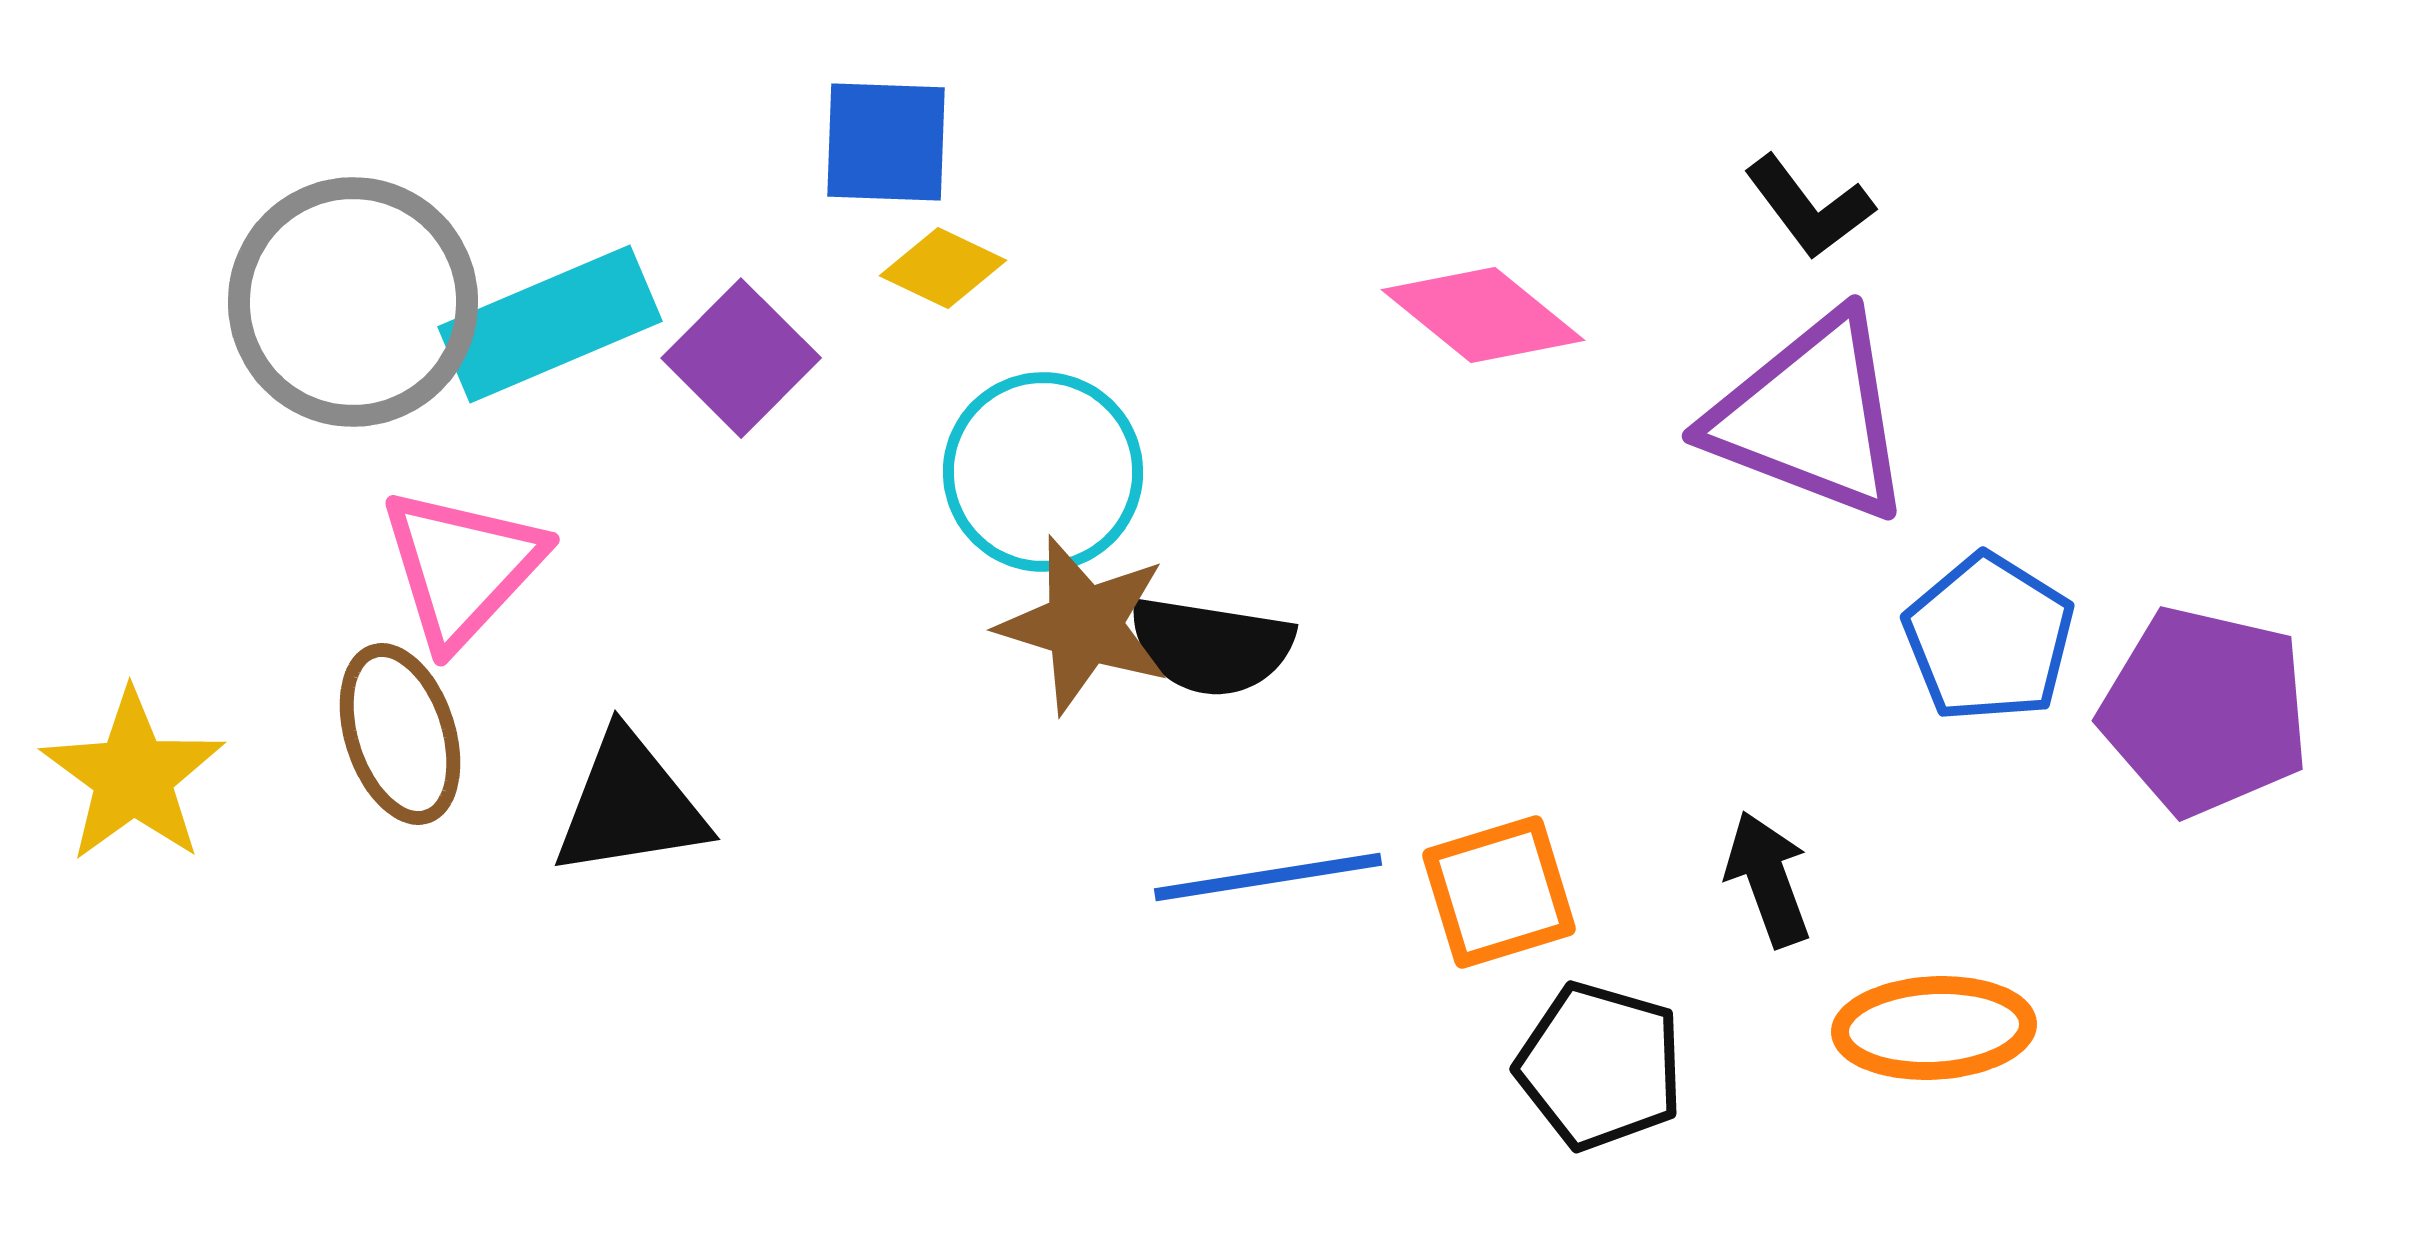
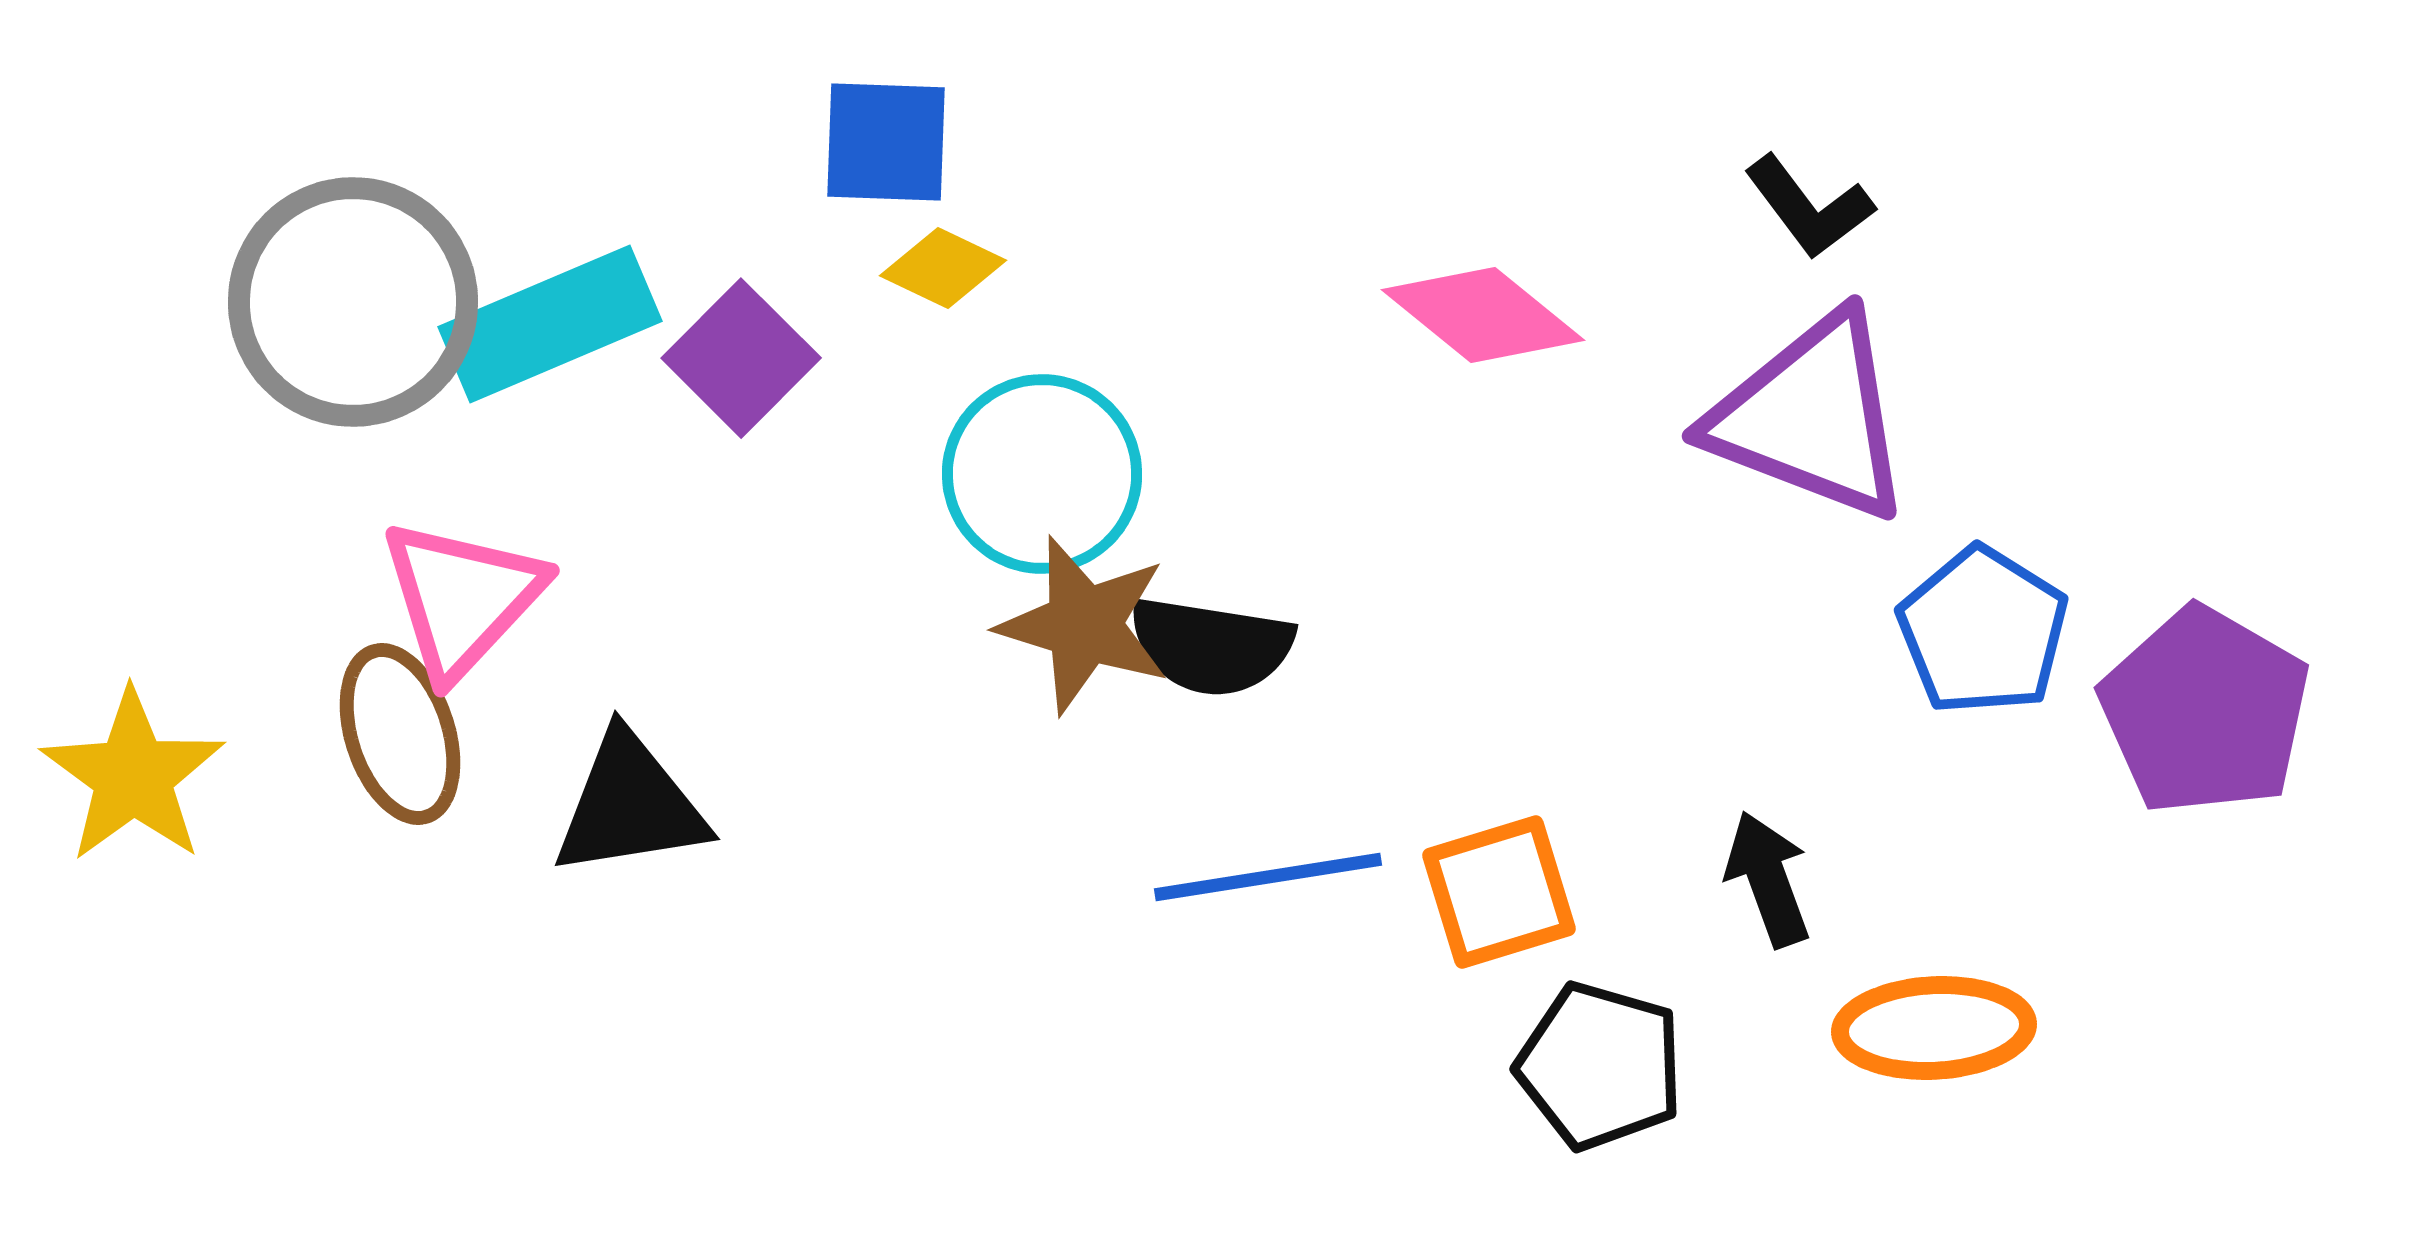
cyan circle: moved 1 px left, 2 px down
pink triangle: moved 31 px down
blue pentagon: moved 6 px left, 7 px up
purple pentagon: rotated 17 degrees clockwise
